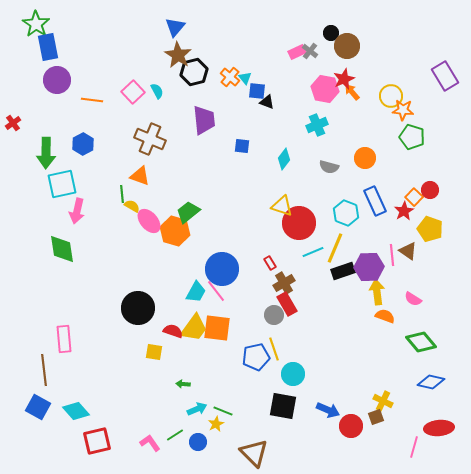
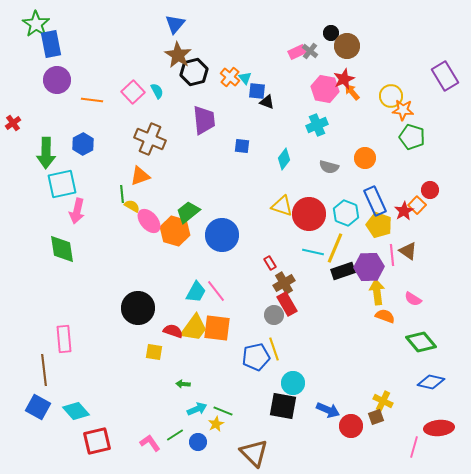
blue triangle at (175, 27): moved 3 px up
blue rectangle at (48, 47): moved 3 px right, 3 px up
orange triangle at (140, 176): rotated 40 degrees counterclockwise
orange square at (414, 197): moved 3 px right, 8 px down
red circle at (299, 223): moved 10 px right, 9 px up
yellow pentagon at (430, 229): moved 51 px left, 4 px up
cyan line at (313, 252): rotated 35 degrees clockwise
blue circle at (222, 269): moved 34 px up
cyan circle at (293, 374): moved 9 px down
